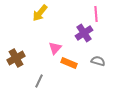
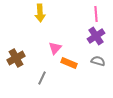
yellow arrow: rotated 42 degrees counterclockwise
purple cross: moved 12 px right, 3 px down
gray line: moved 3 px right, 3 px up
